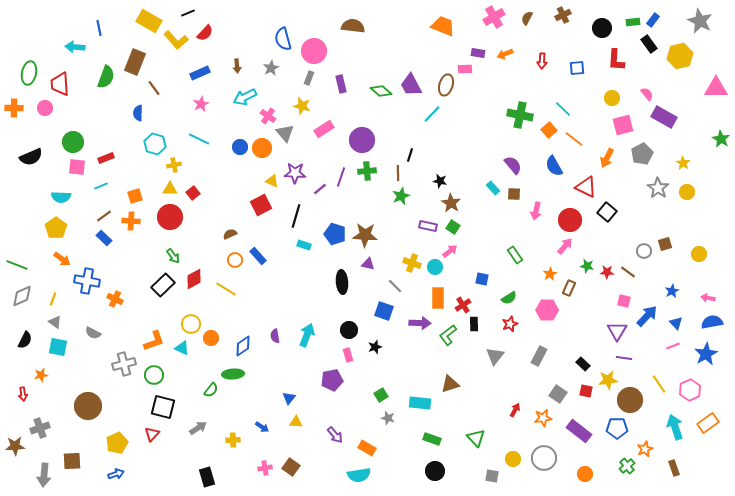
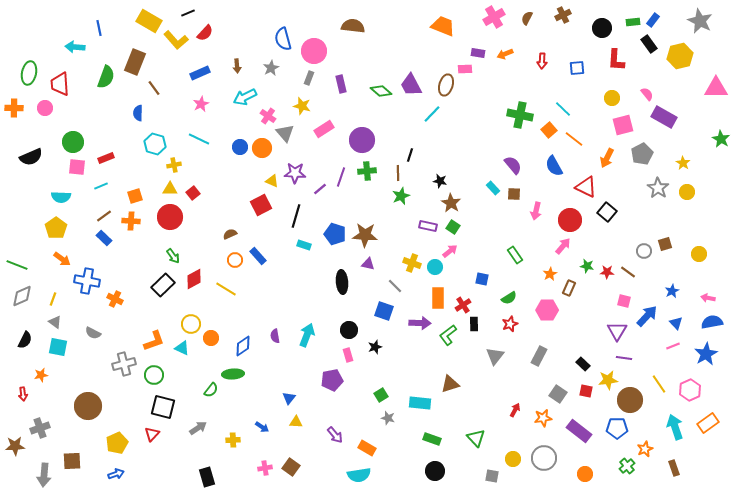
pink arrow at (565, 246): moved 2 px left
